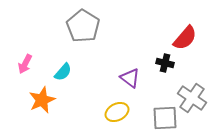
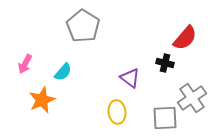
gray cross: rotated 20 degrees clockwise
yellow ellipse: rotated 70 degrees counterclockwise
